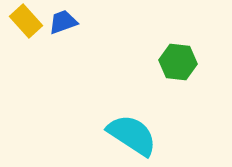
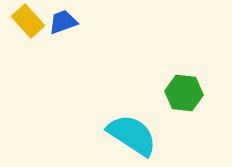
yellow rectangle: moved 2 px right
green hexagon: moved 6 px right, 31 px down
